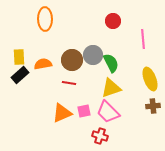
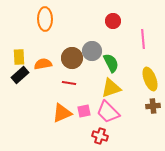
gray circle: moved 1 px left, 4 px up
brown circle: moved 2 px up
